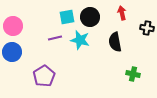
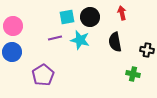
black cross: moved 22 px down
purple pentagon: moved 1 px left, 1 px up
